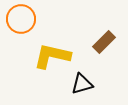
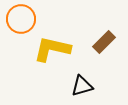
yellow L-shape: moved 7 px up
black triangle: moved 2 px down
